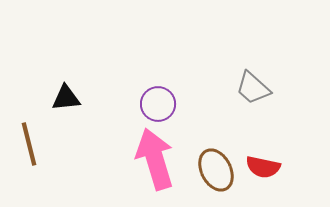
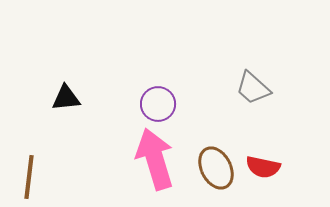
brown line: moved 33 px down; rotated 21 degrees clockwise
brown ellipse: moved 2 px up
